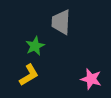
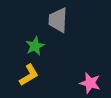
gray trapezoid: moved 3 px left, 2 px up
pink star: moved 1 px left, 4 px down
